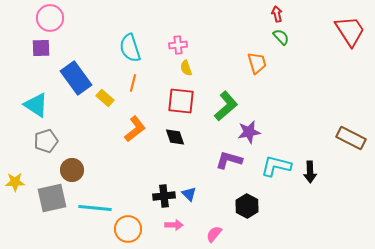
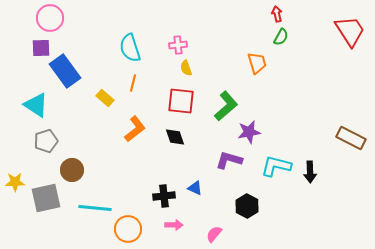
green semicircle: rotated 72 degrees clockwise
blue rectangle: moved 11 px left, 7 px up
blue triangle: moved 6 px right, 6 px up; rotated 21 degrees counterclockwise
gray square: moved 6 px left
